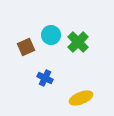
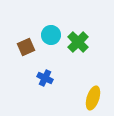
yellow ellipse: moved 12 px right; rotated 50 degrees counterclockwise
